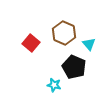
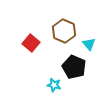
brown hexagon: moved 2 px up
